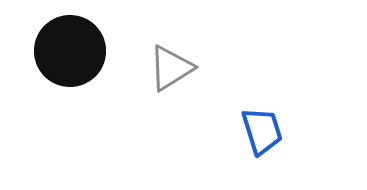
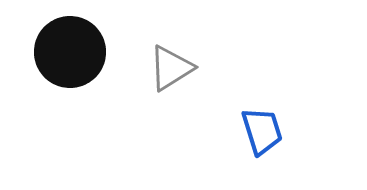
black circle: moved 1 px down
